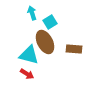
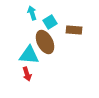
brown rectangle: moved 19 px up
cyan triangle: rotated 10 degrees counterclockwise
red arrow: rotated 40 degrees clockwise
